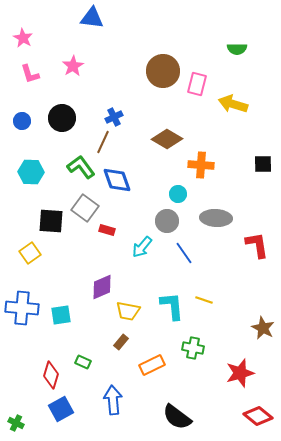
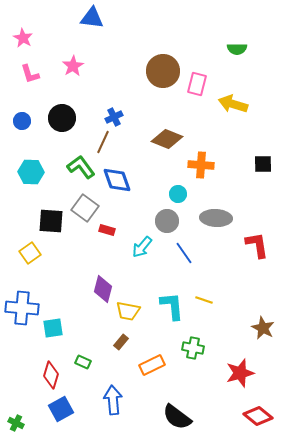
brown diamond at (167, 139): rotated 8 degrees counterclockwise
purple diamond at (102, 287): moved 1 px right, 2 px down; rotated 52 degrees counterclockwise
cyan square at (61, 315): moved 8 px left, 13 px down
